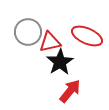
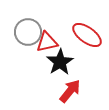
red ellipse: moved 1 px up; rotated 12 degrees clockwise
red triangle: moved 3 px left
